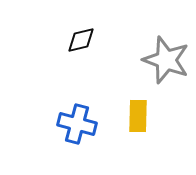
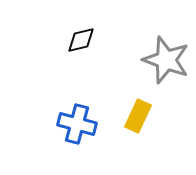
yellow rectangle: rotated 24 degrees clockwise
